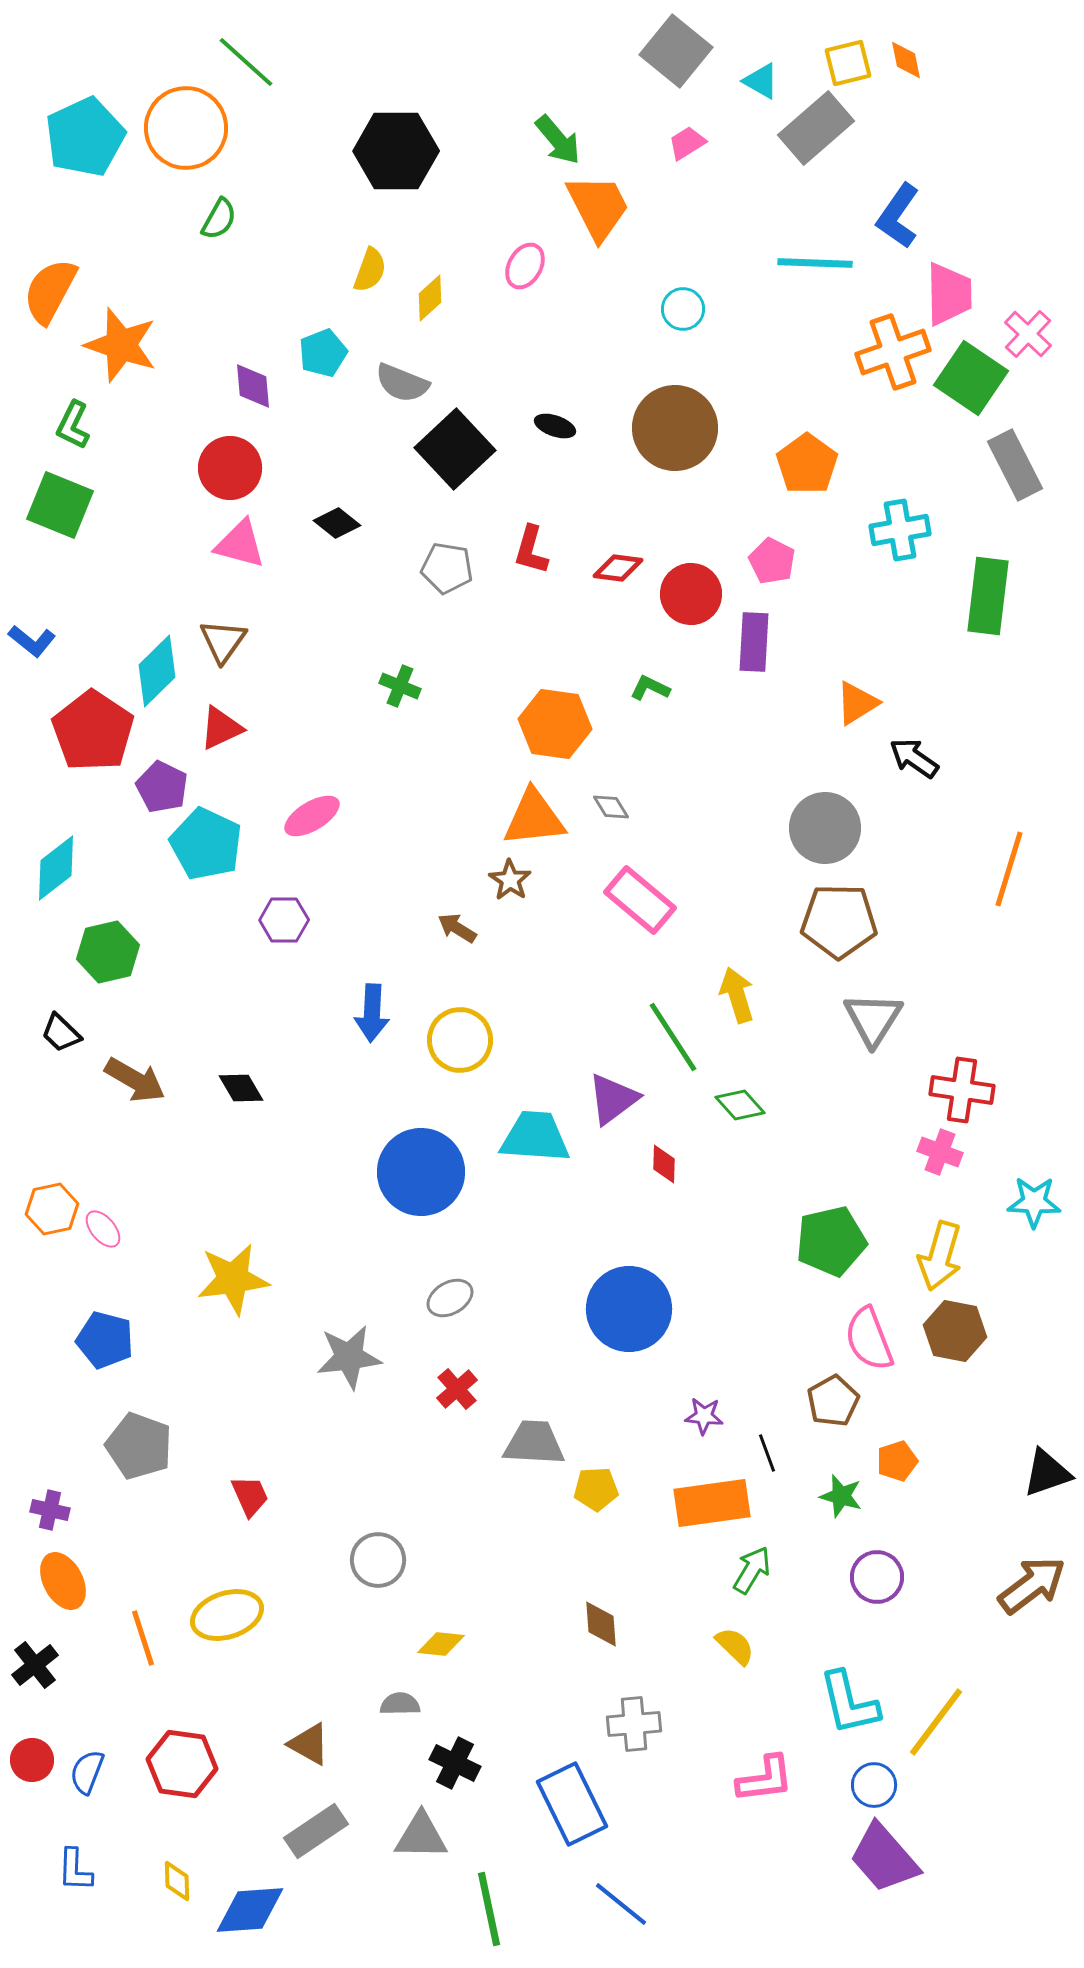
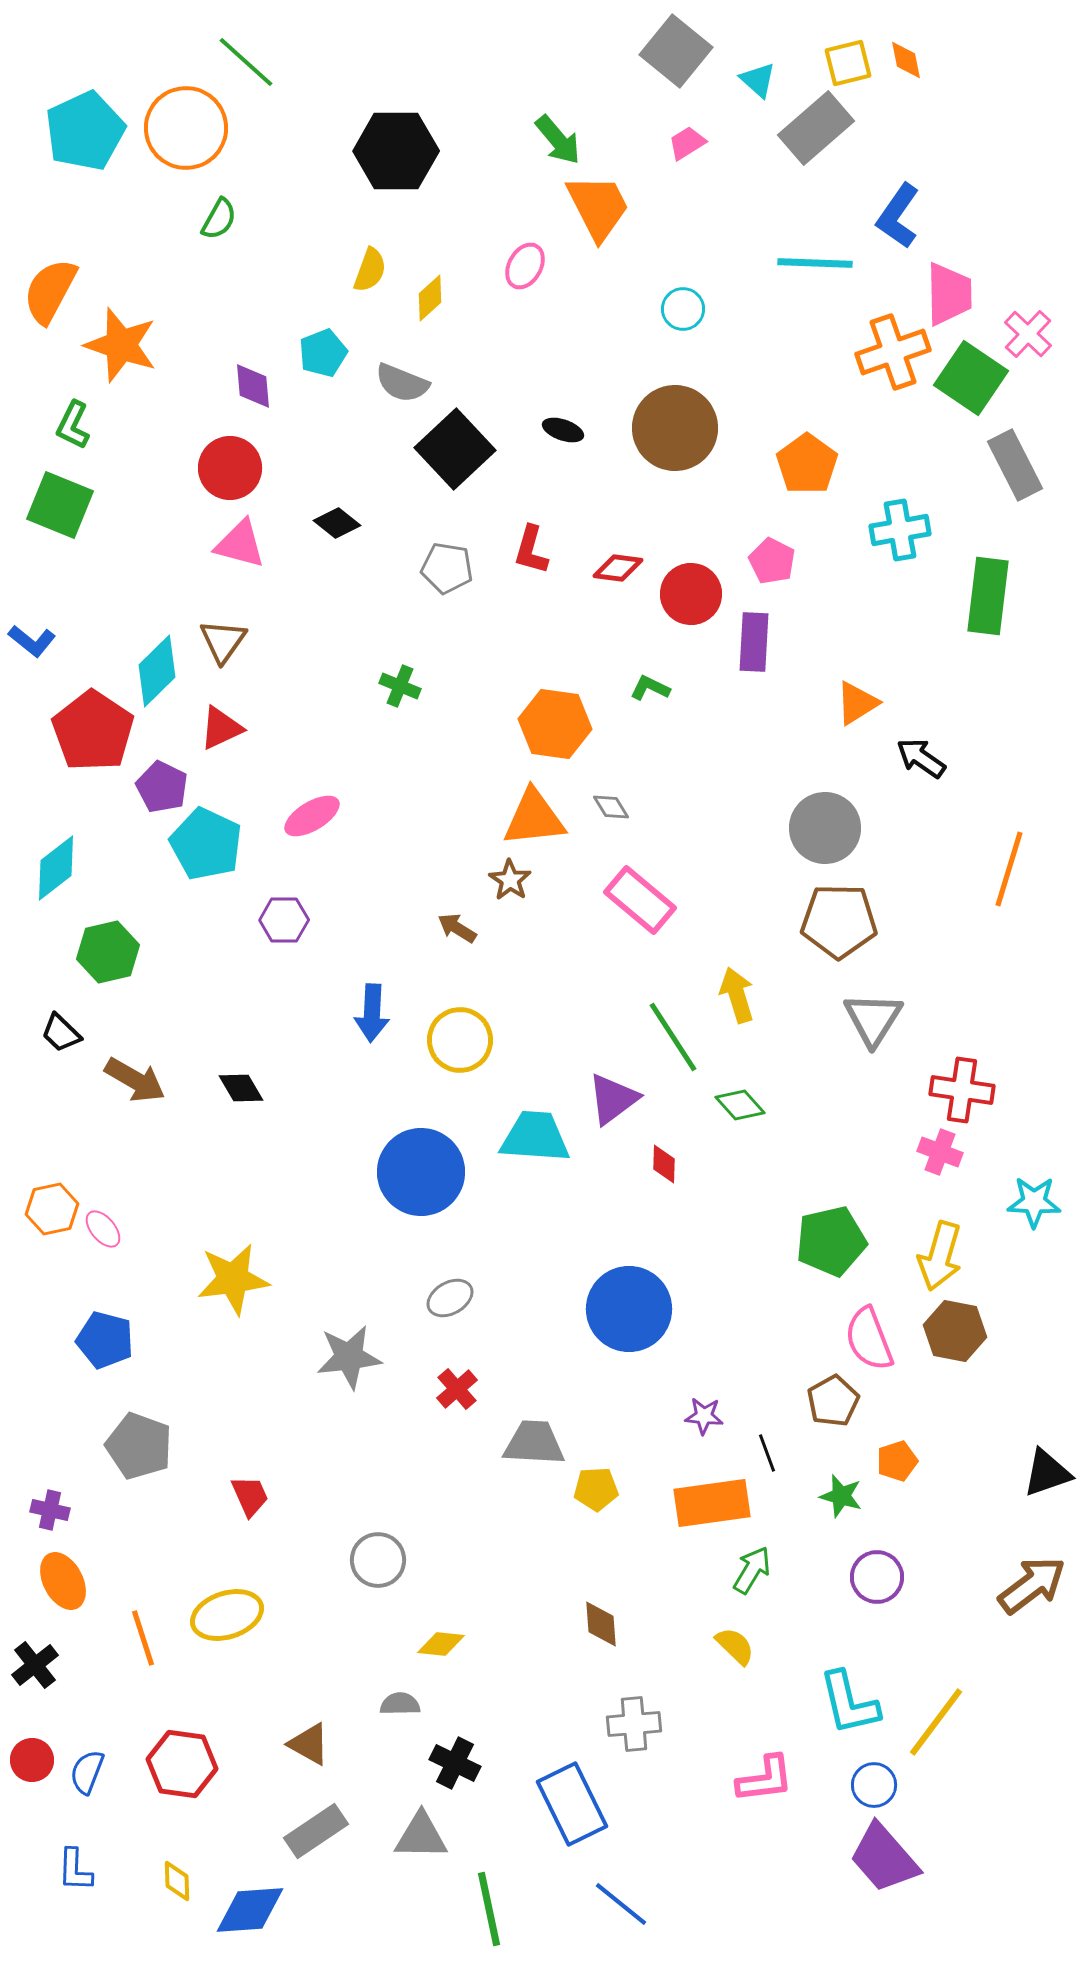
cyan triangle at (761, 81): moved 3 px left, 1 px up; rotated 12 degrees clockwise
cyan pentagon at (85, 137): moved 6 px up
black ellipse at (555, 426): moved 8 px right, 4 px down
black arrow at (914, 758): moved 7 px right
